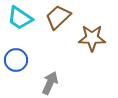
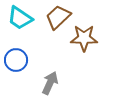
brown star: moved 8 px left
